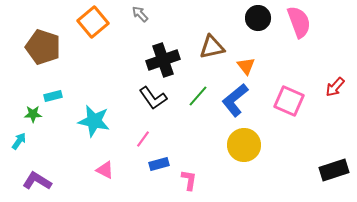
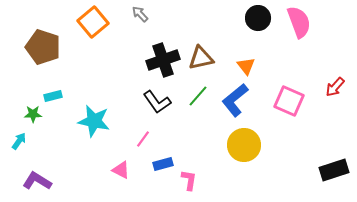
brown triangle: moved 11 px left, 11 px down
black L-shape: moved 4 px right, 4 px down
blue rectangle: moved 4 px right
pink triangle: moved 16 px right
